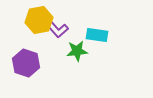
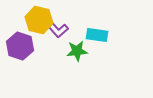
yellow hexagon: rotated 24 degrees clockwise
purple hexagon: moved 6 px left, 17 px up
